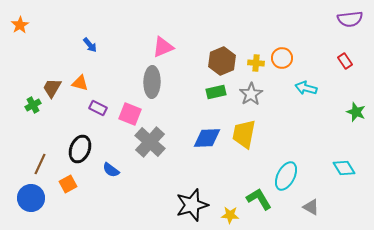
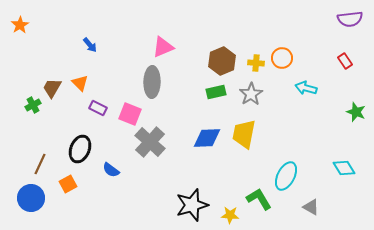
orange triangle: rotated 30 degrees clockwise
